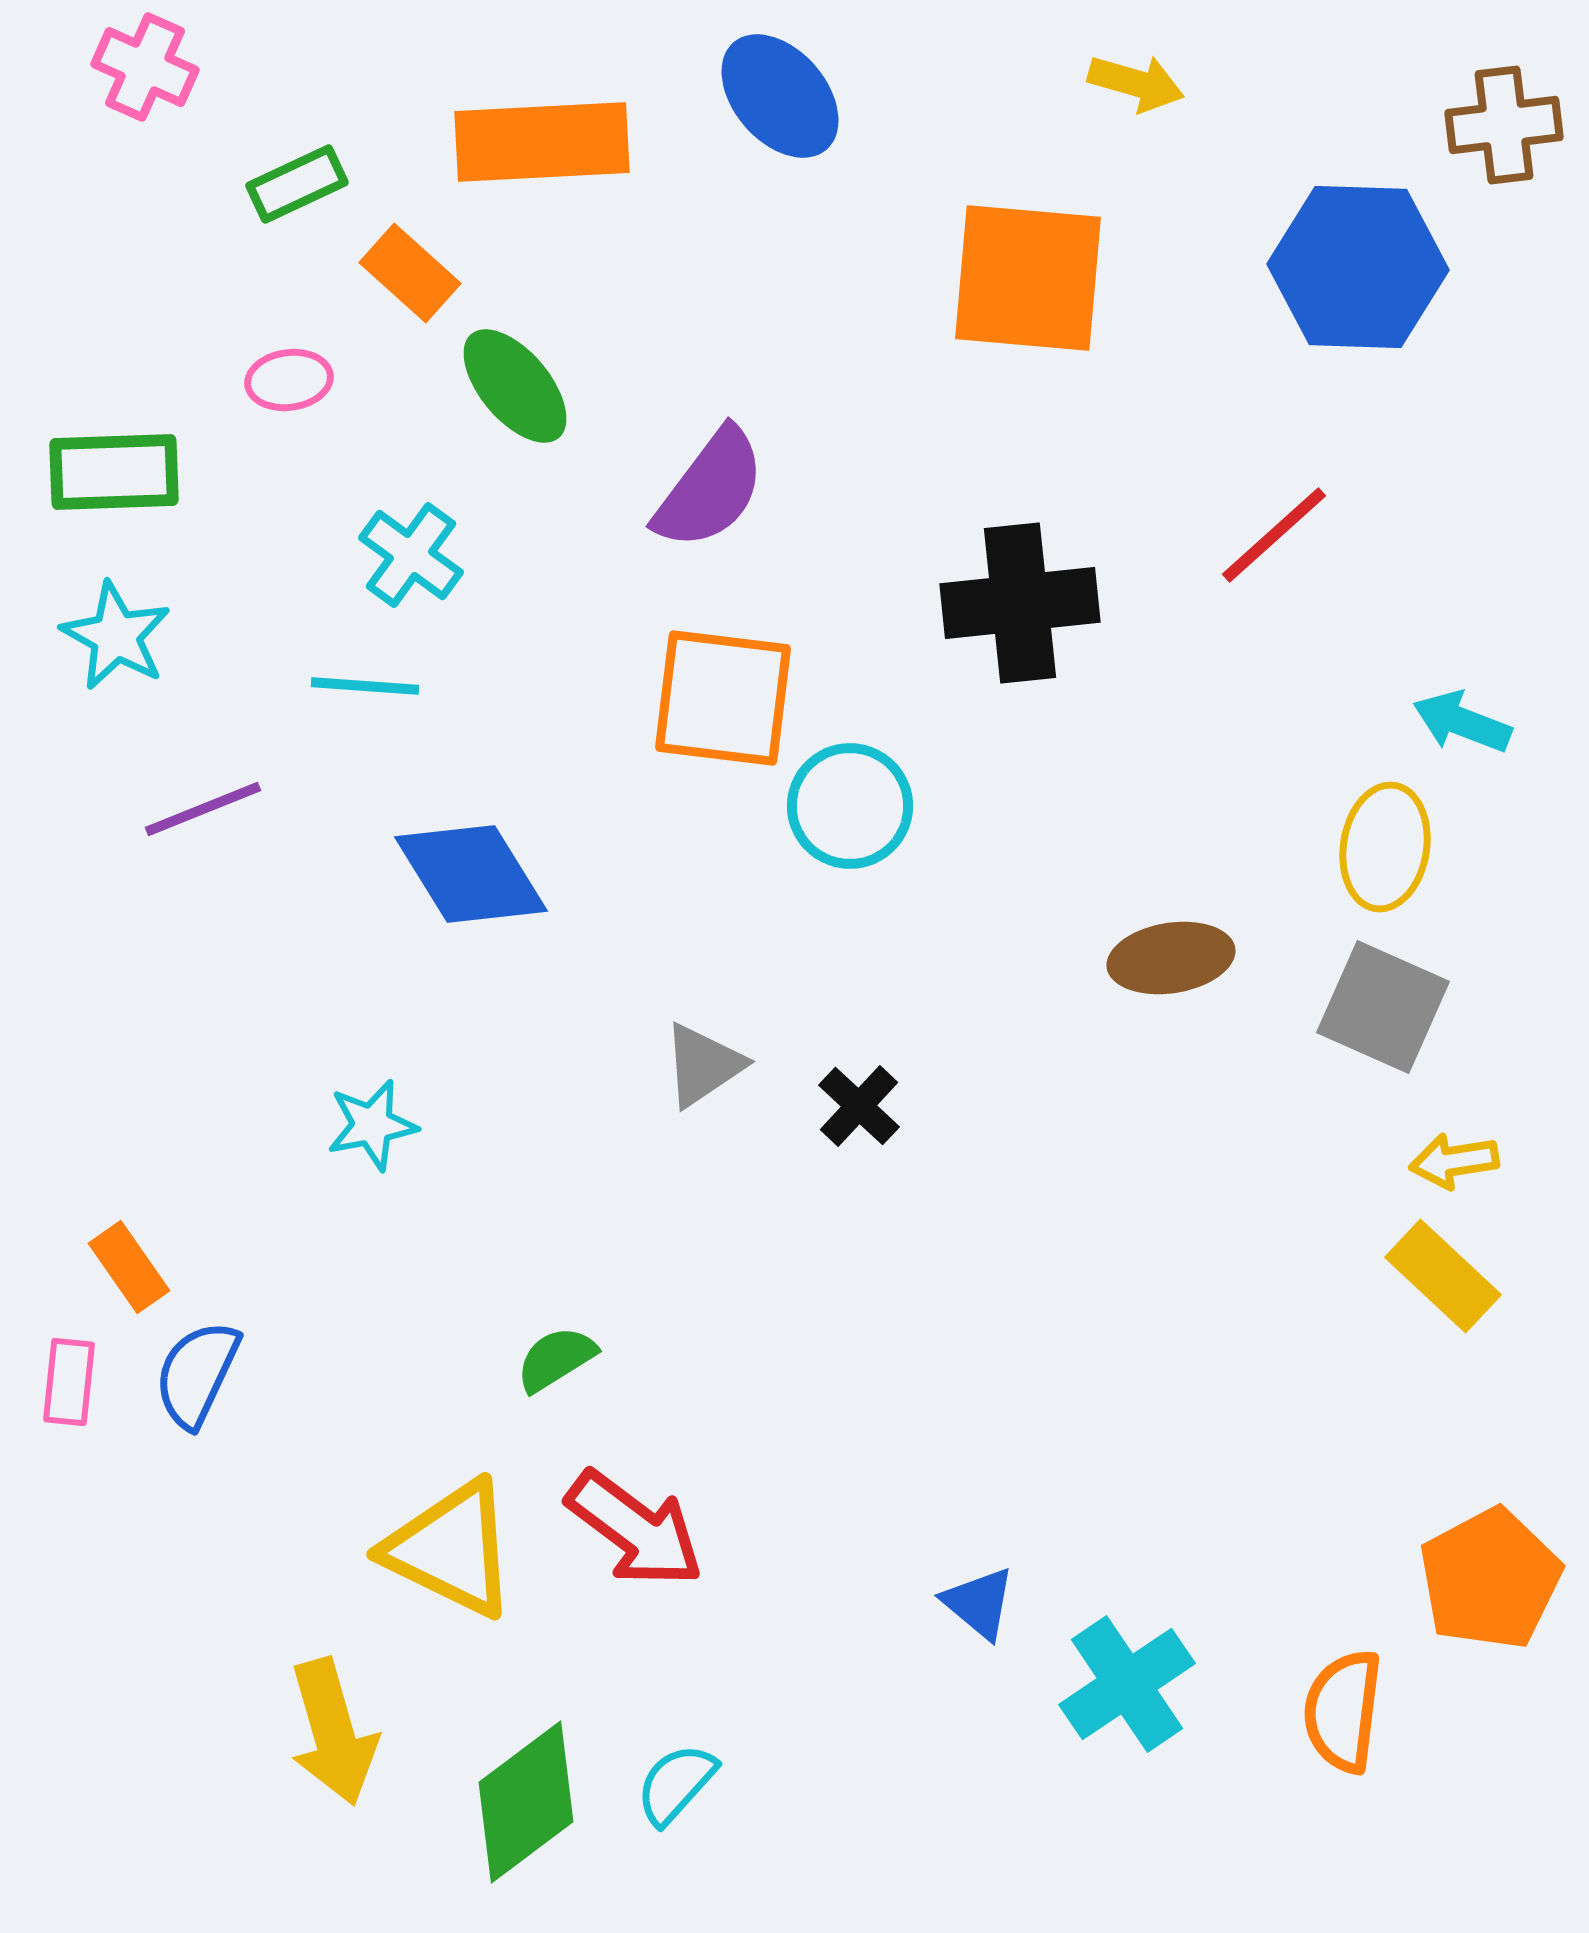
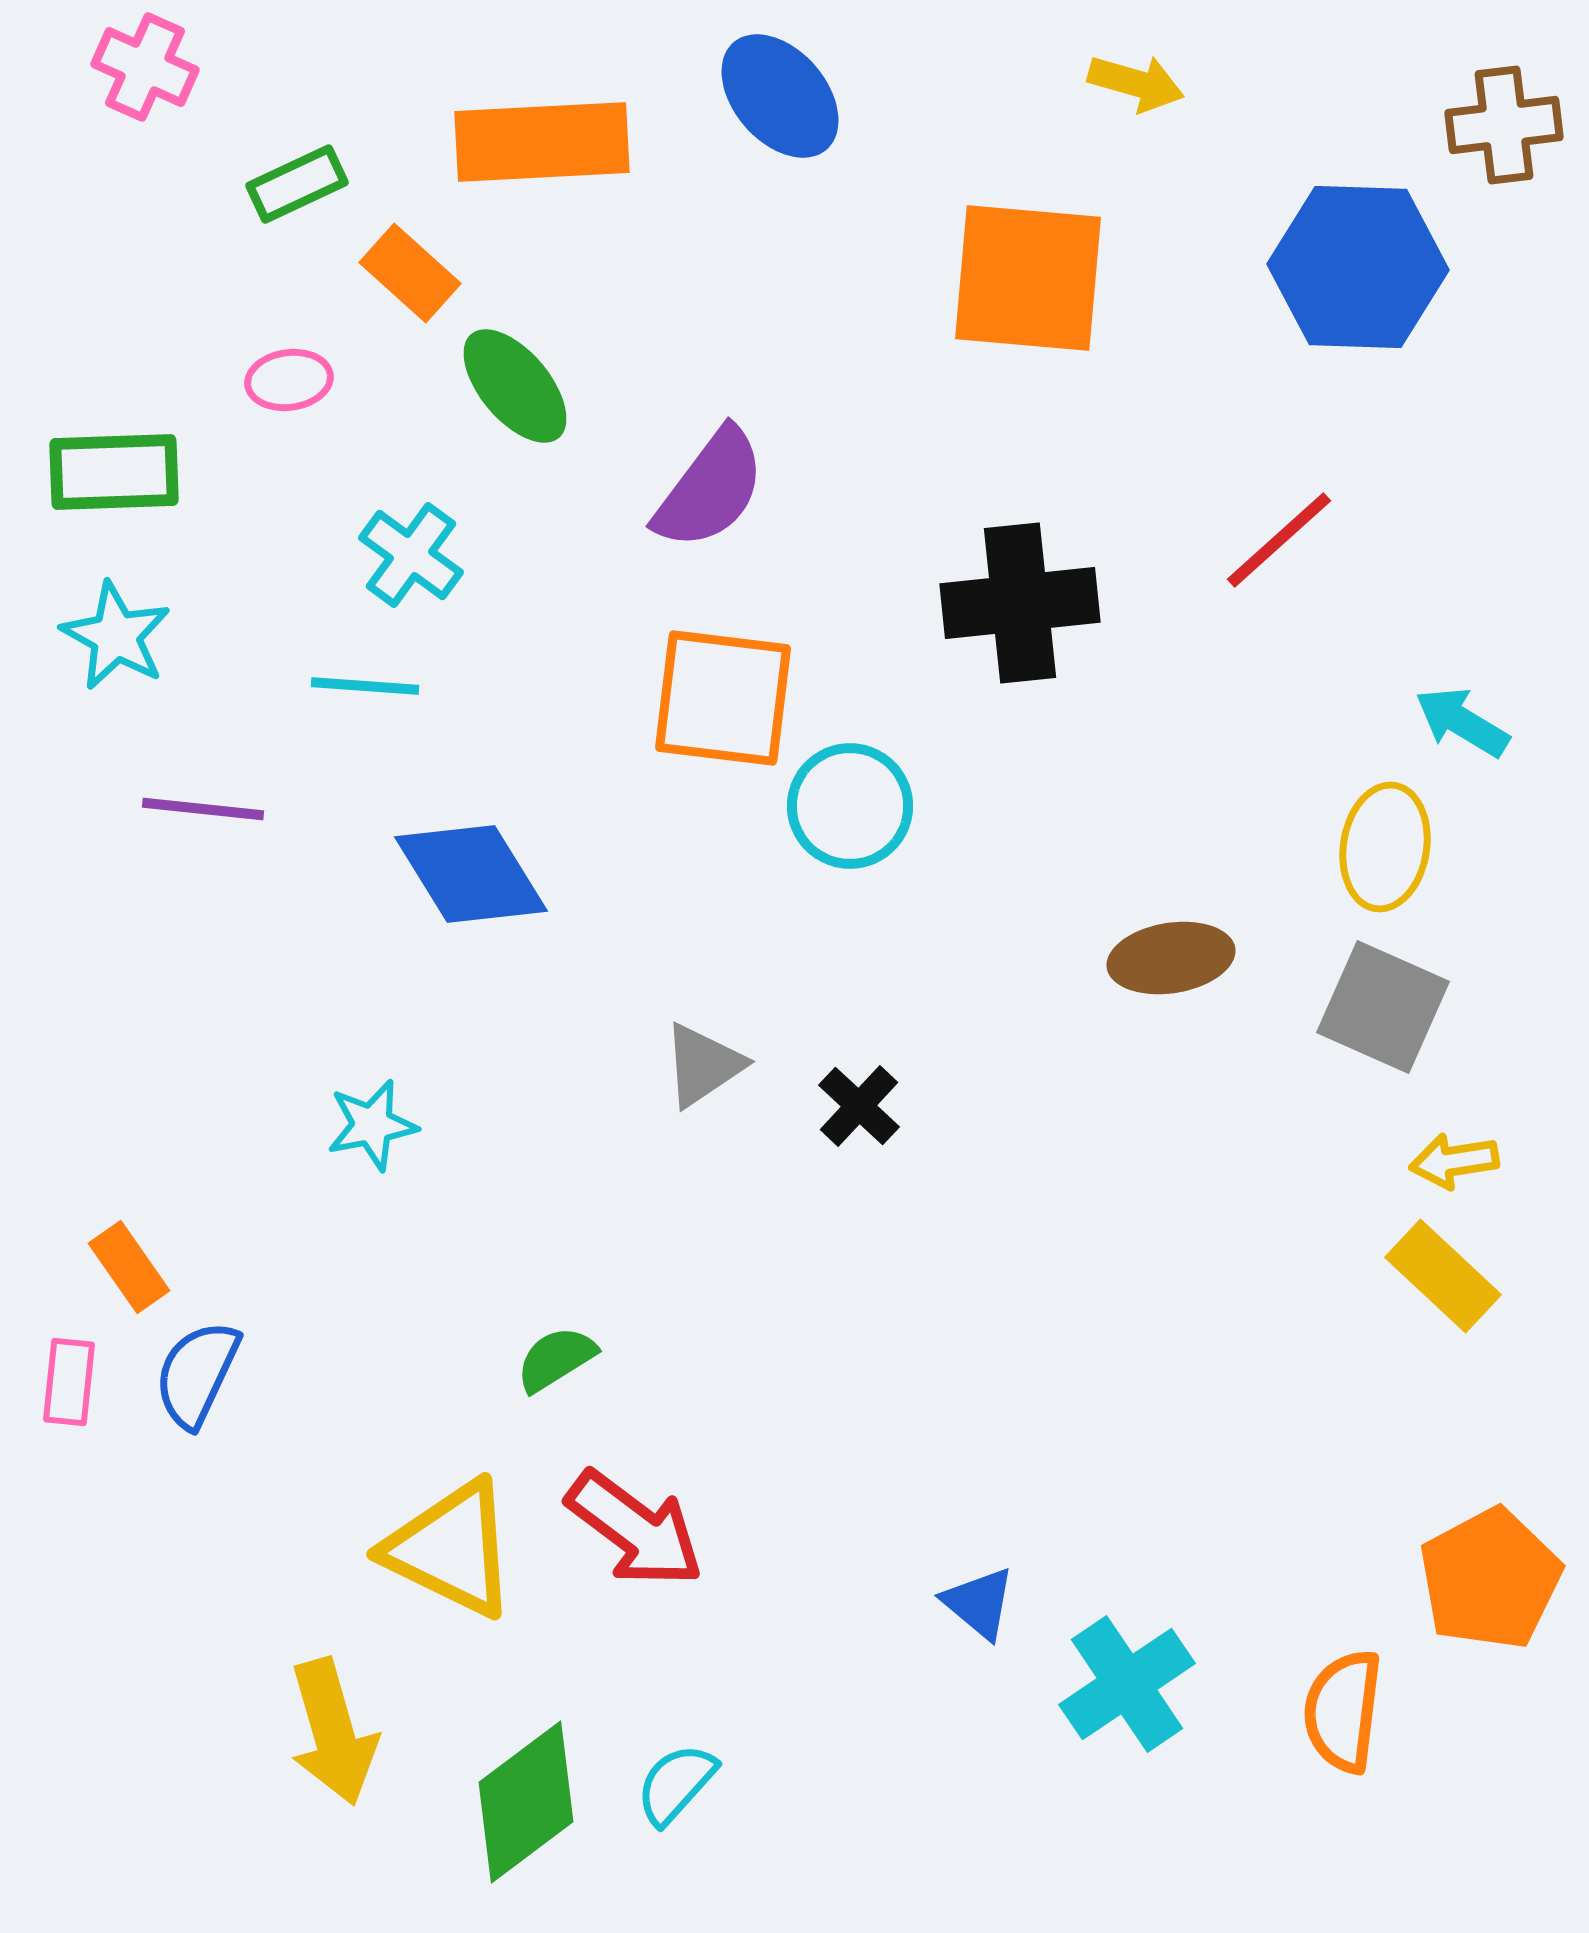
red line at (1274, 535): moved 5 px right, 5 px down
cyan arrow at (1462, 722): rotated 10 degrees clockwise
purple line at (203, 809): rotated 28 degrees clockwise
